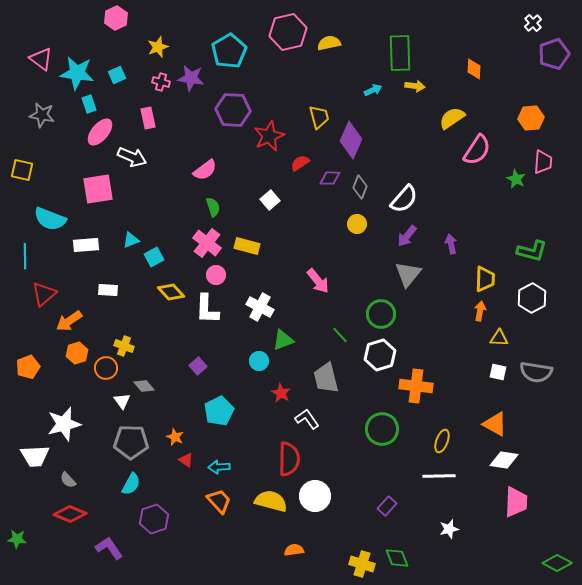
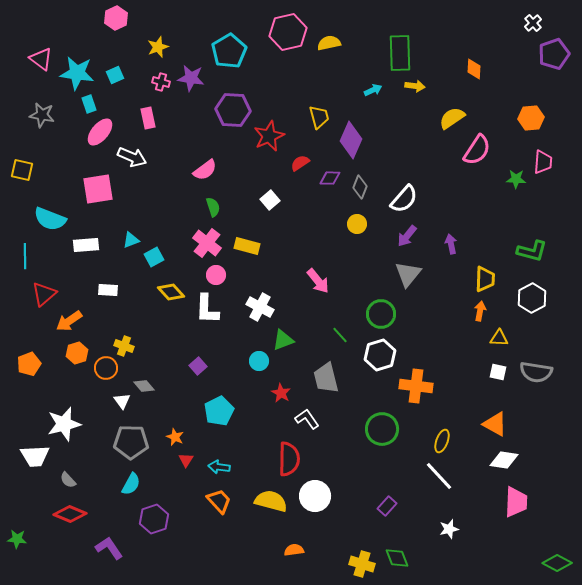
cyan square at (117, 75): moved 2 px left
green star at (516, 179): rotated 24 degrees counterclockwise
orange pentagon at (28, 367): moved 1 px right, 3 px up
red triangle at (186, 460): rotated 28 degrees clockwise
cyan arrow at (219, 467): rotated 10 degrees clockwise
white line at (439, 476): rotated 48 degrees clockwise
